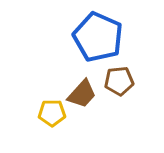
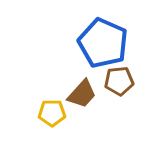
blue pentagon: moved 5 px right, 6 px down
